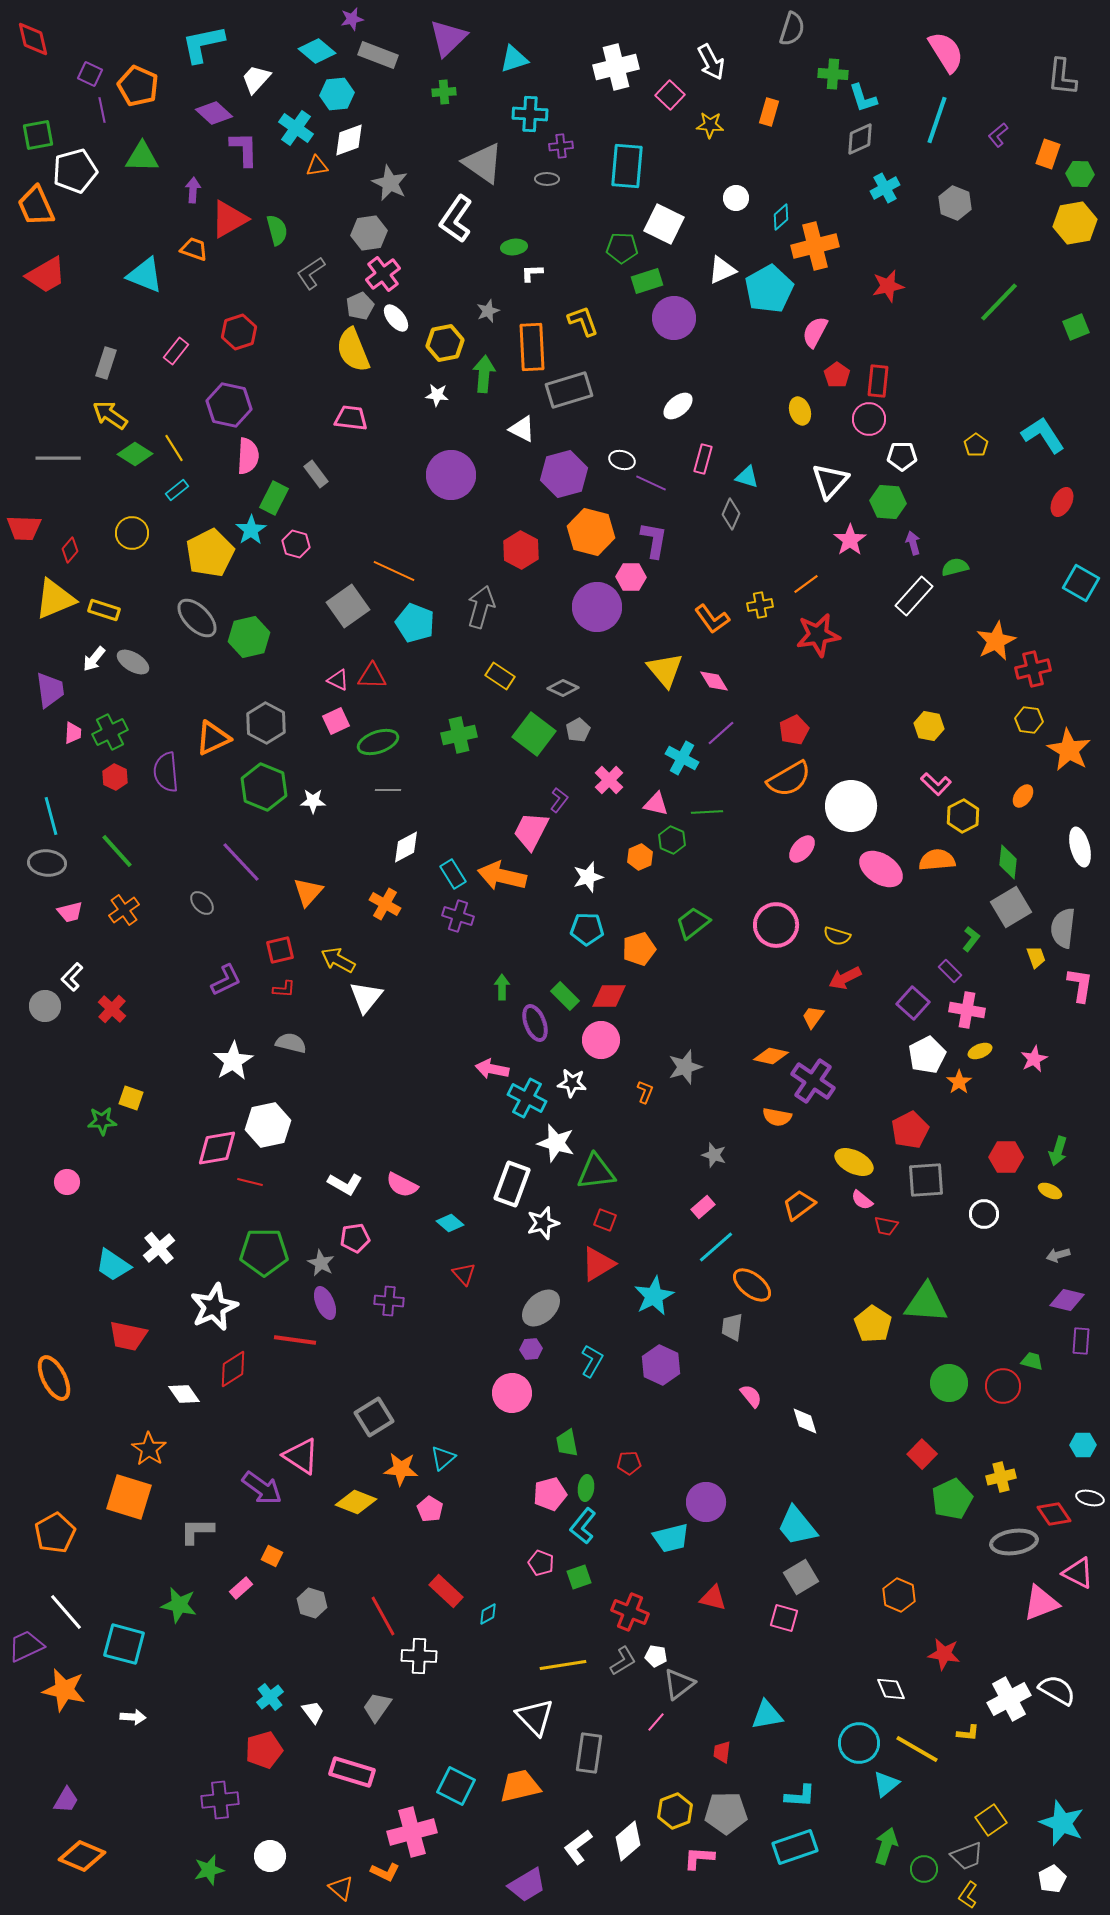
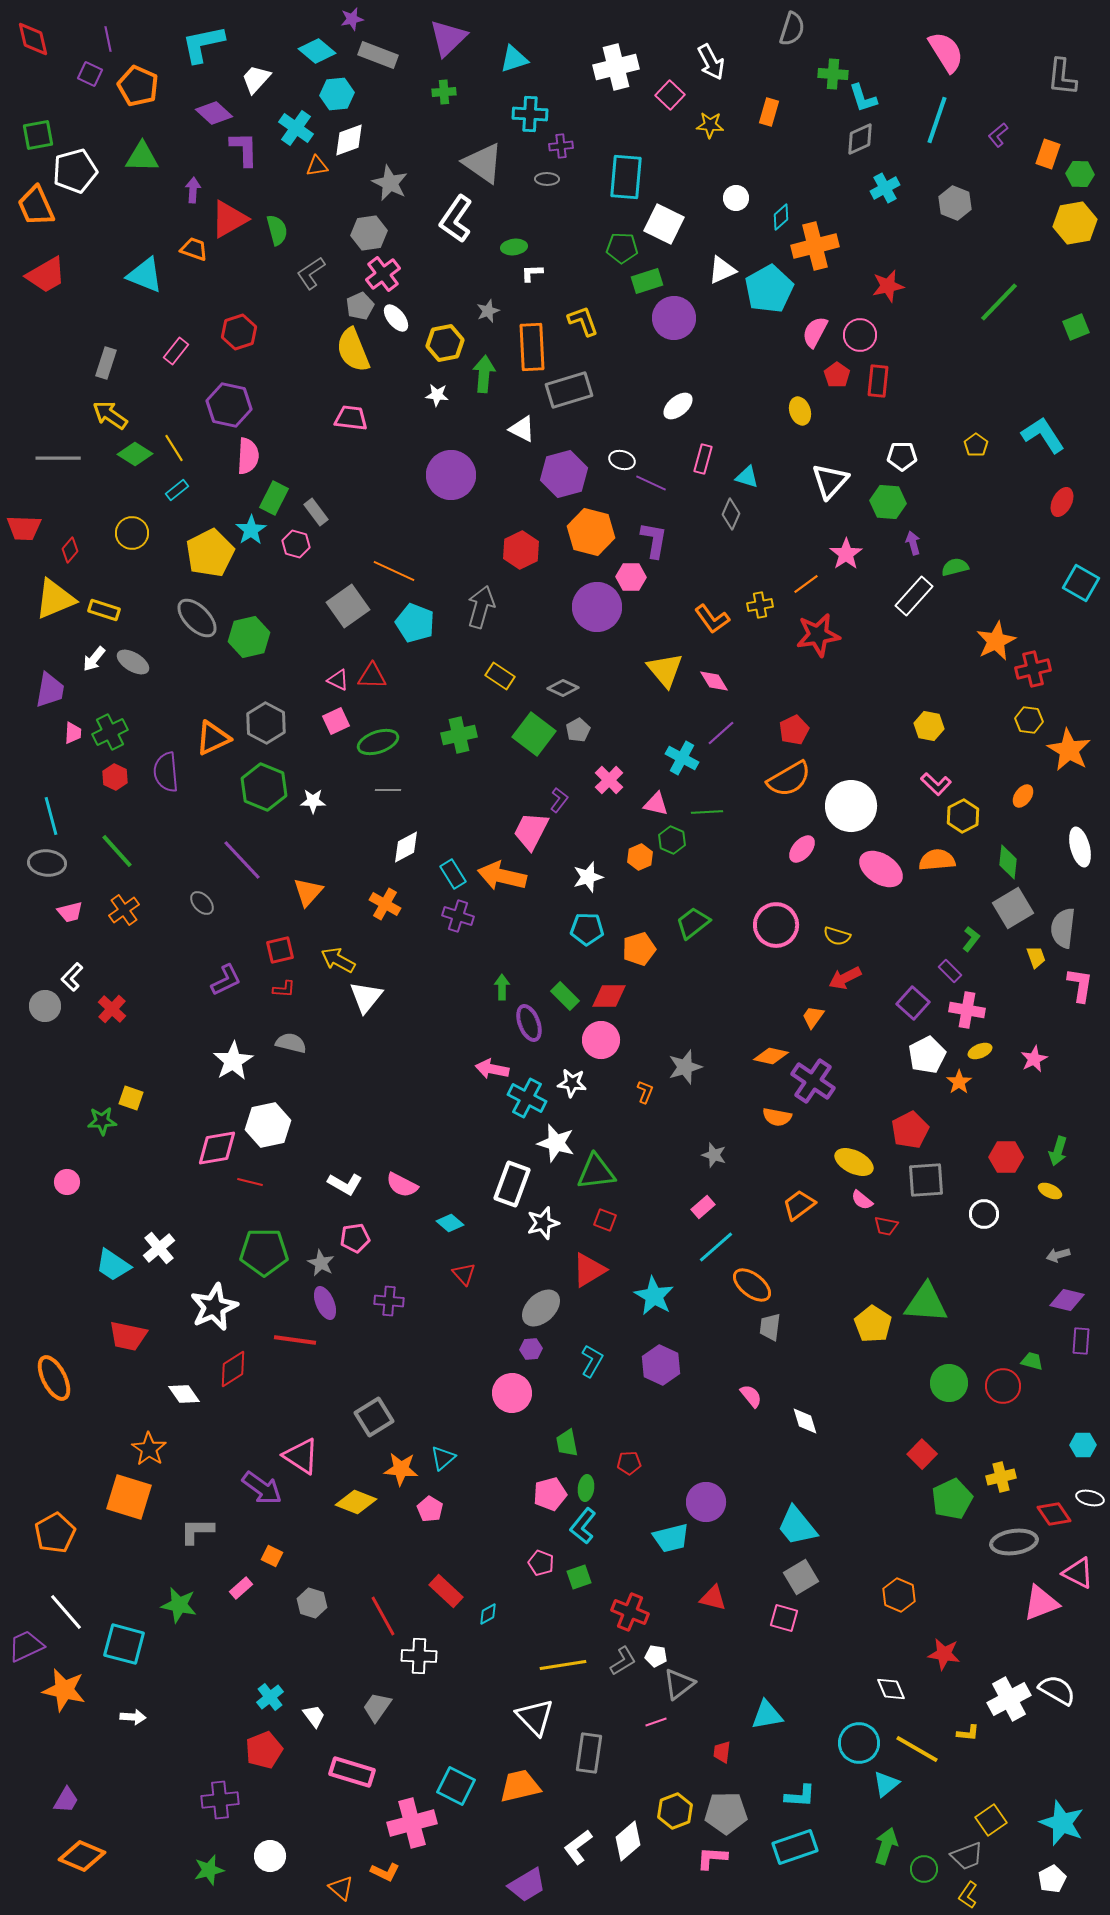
purple line at (102, 110): moved 6 px right, 71 px up
cyan rectangle at (627, 166): moved 1 px left, 11 px down
pink circle at (869, 419): moved 9 px left, 84 px up
gray rectangle at (316, 474): moved 38 px down
pink star at (850, 540): moved 4 px left, 14 px down
red hexagon at (521, 550): rotated 6 degrees clockwise
purple trapezoid at (50, 690): rotated 18 degrees clockwise
purple line at (241, 862): moved 1 px right, 2 px up
gray square at (1011, 907): moved 2 px right, 1 px down
purple ellipse at (535, 1023): moved 6 px left
red triangle at (598, 1264): moved 9 px left, 6 px down
cyan star at (654, 1296): rotated 15 degrees counterclockwise
gray trapezoid at (732, 1327): moved 38 px right
white trapezoid at (313, 1712): moved 1 px right, 4 px down
pink line at (656, 1722): rotated 30 degrees clockwise
red pentagon at (264, 1750): rotated 6 degrees counterclockwise
pink cross at (412, 1832): moved 9 px up
pink L-shape at (699, 1858): moved 13 px right
